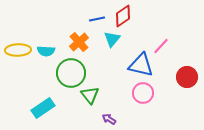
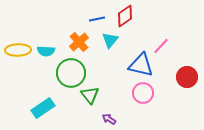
red diamond: moved 2 px right
cyan triangle: moved 2 px left, 1 px down
